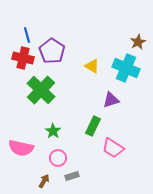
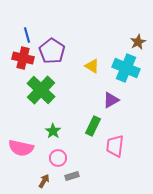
purple triangle: rotated 12 degrees counterclockwise
pink trapezoid: moved 2 px right, 2 px up; rotated 65 degrees clockwise
